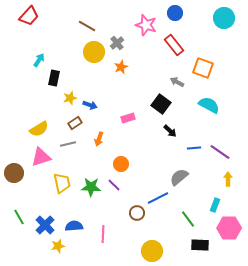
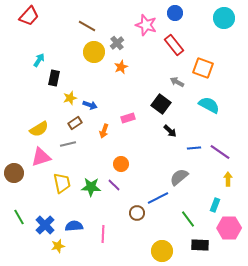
orange arrow at (99, 139): moved 5 px right, 8 px up
yellow circle at (152, 251): moved 10 px right
